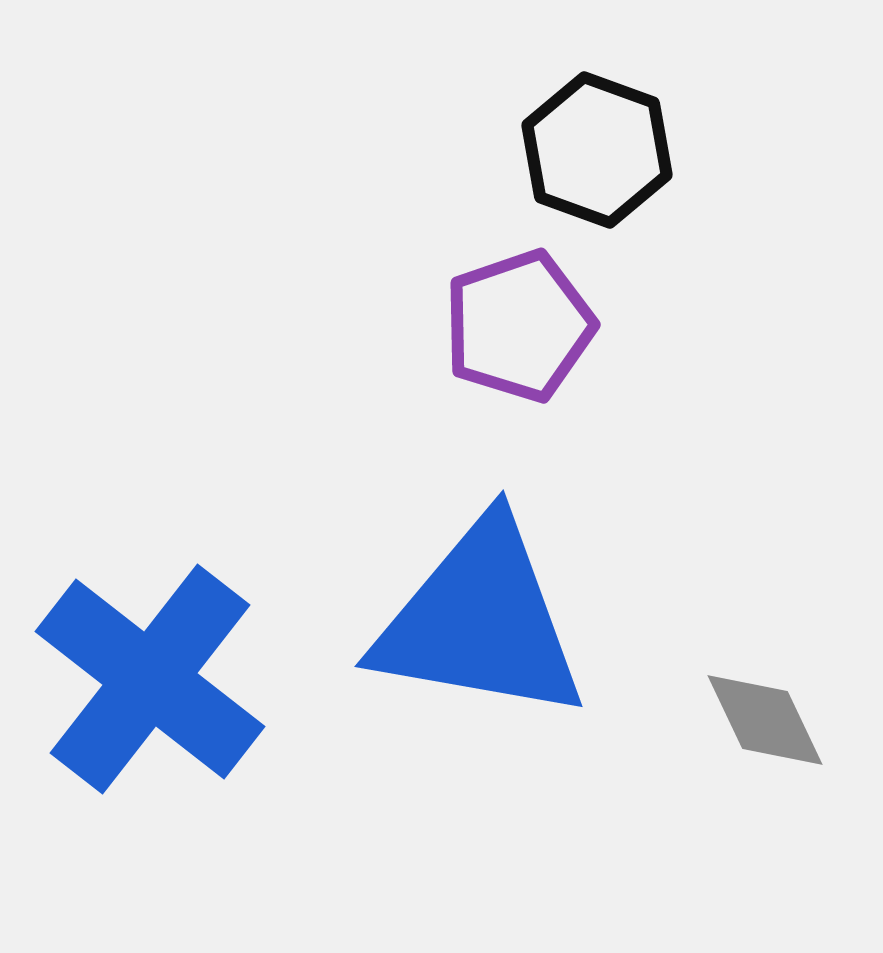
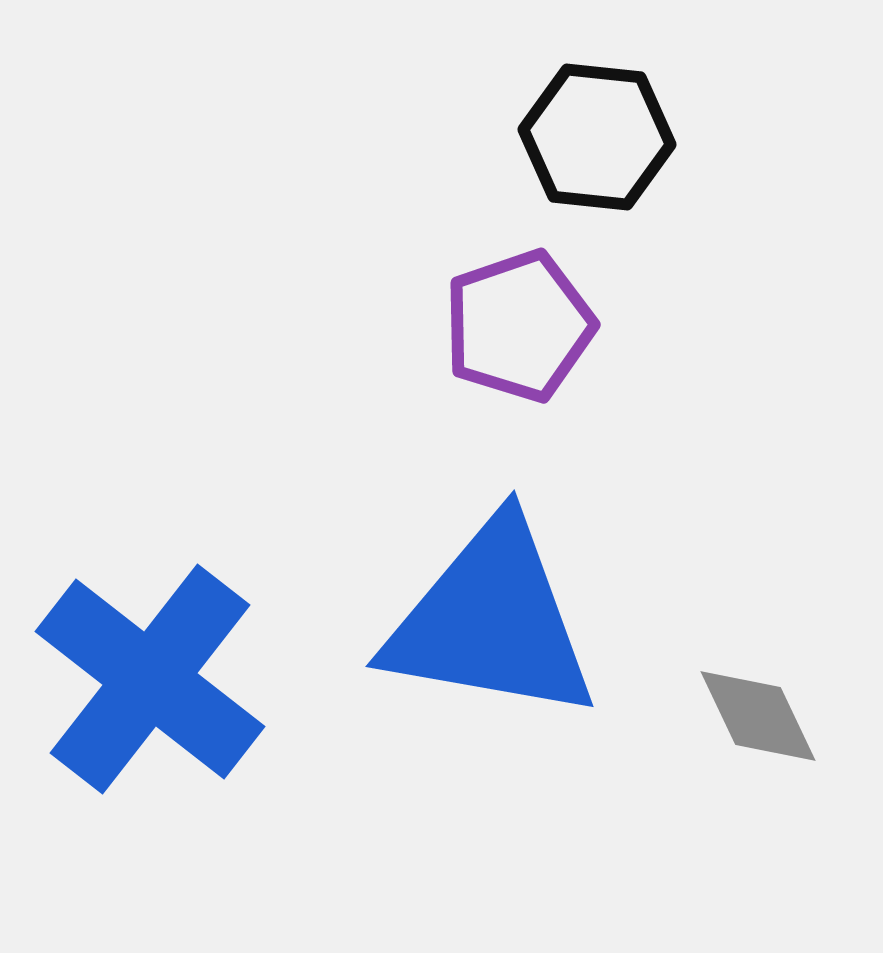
black hexagon: moved 13 px up; rotated 14 degrees counterclockwise
blue triangle: moved 11 px right
gray diamond: moved 7 px left, 4 px up
